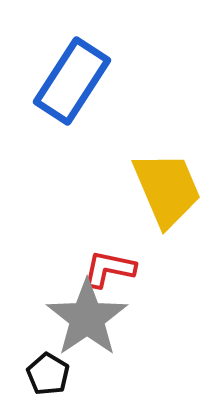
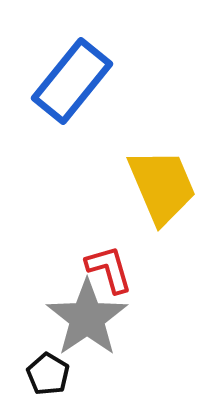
blue rectangle: rotated 6 degrees clockwise
yellow trapezoid: moved 5 px left, 3 px up
red L-shape: rotated 62 degrees clockwise
